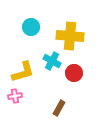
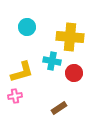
cyan circle: moved 4 px left
yellow cross: moved 1 px down
cyan cross: rotated 18 degrees counterclockwise
yellow L-shape: moved 1 px left
brown rectangle: rotated 28 degrees clockwise
